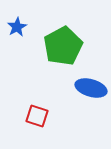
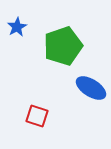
green pentagon: rotated 9 degrees clockwise
blue ellipse: rotated 16 degrees clockwise
